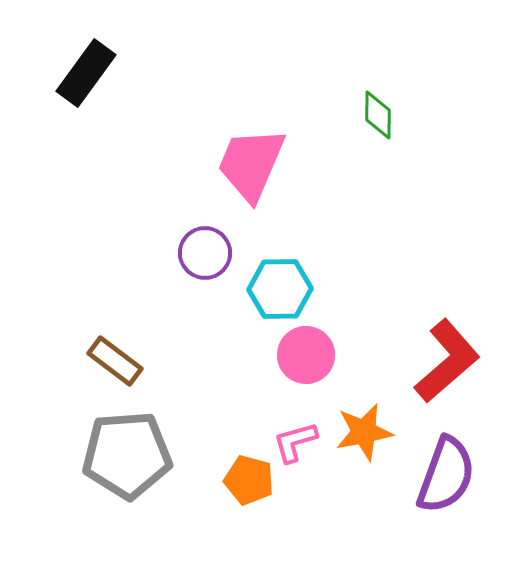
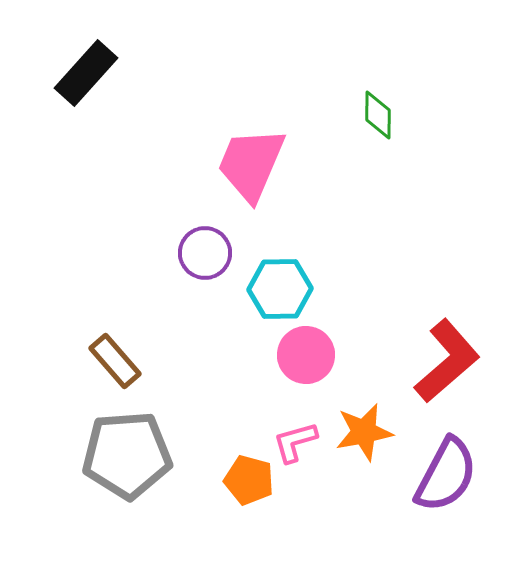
black rectangle: rotated 6 degrees clockwise
brown rectangle: rotated 12 degrees clockwise
purple semicircle: rotated 8 degrees clockwise
